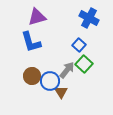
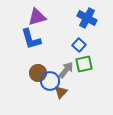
blue cross: moved 2 px left
blue L-shape: moved 3 px up
green square: rotated 36 degrees clockwise
gray arrow: moved 1 px left
brown circle: moved 6 px right, 3 px up
brown triangle: rotated 16 degrees clockwise
